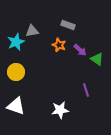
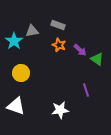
gray rectangle: moved 10 px left
cyan star: moved 2 px left, 1 px up; rotated 12 degrees counterclockwise
yellow circle: moved 5 px right, 1 px down
